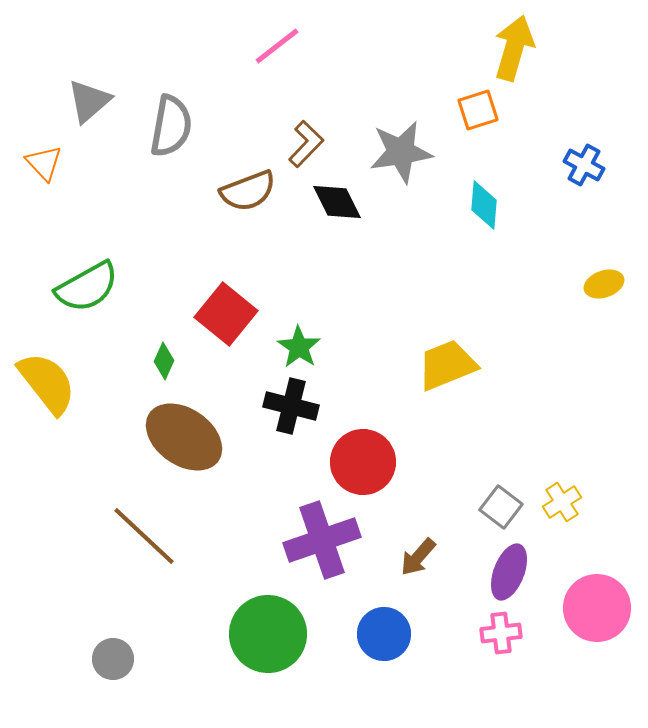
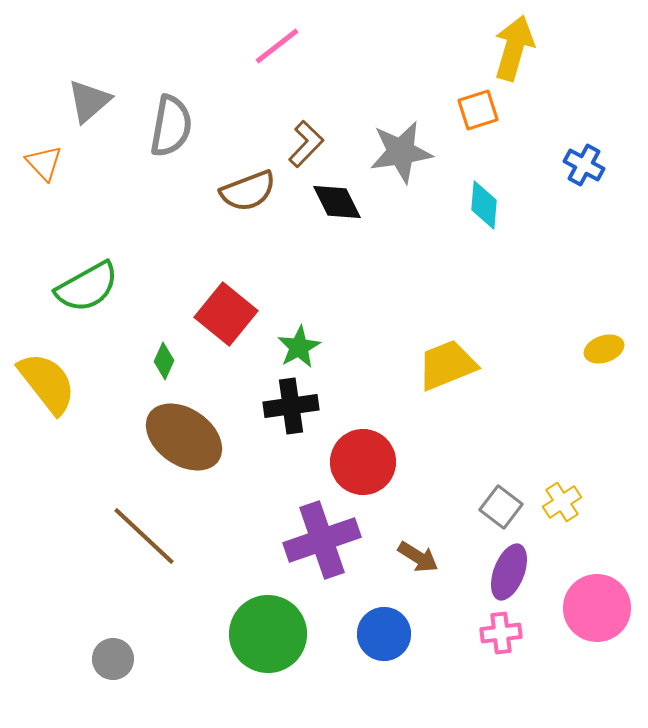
yellow ellipse: moved 65 px down
green star: rotated 9 degrees clockwise
black cross: rotated 22 degrees counterclockwise
brown arrow: rotated 99 degrees counterclockwise
